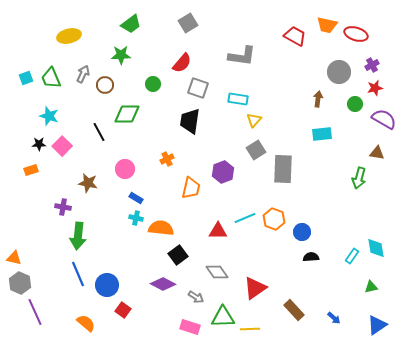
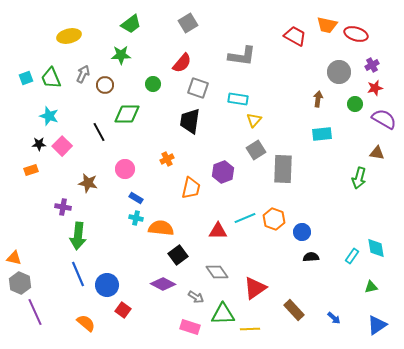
green triangle at (223, 317): moved 3 px up
